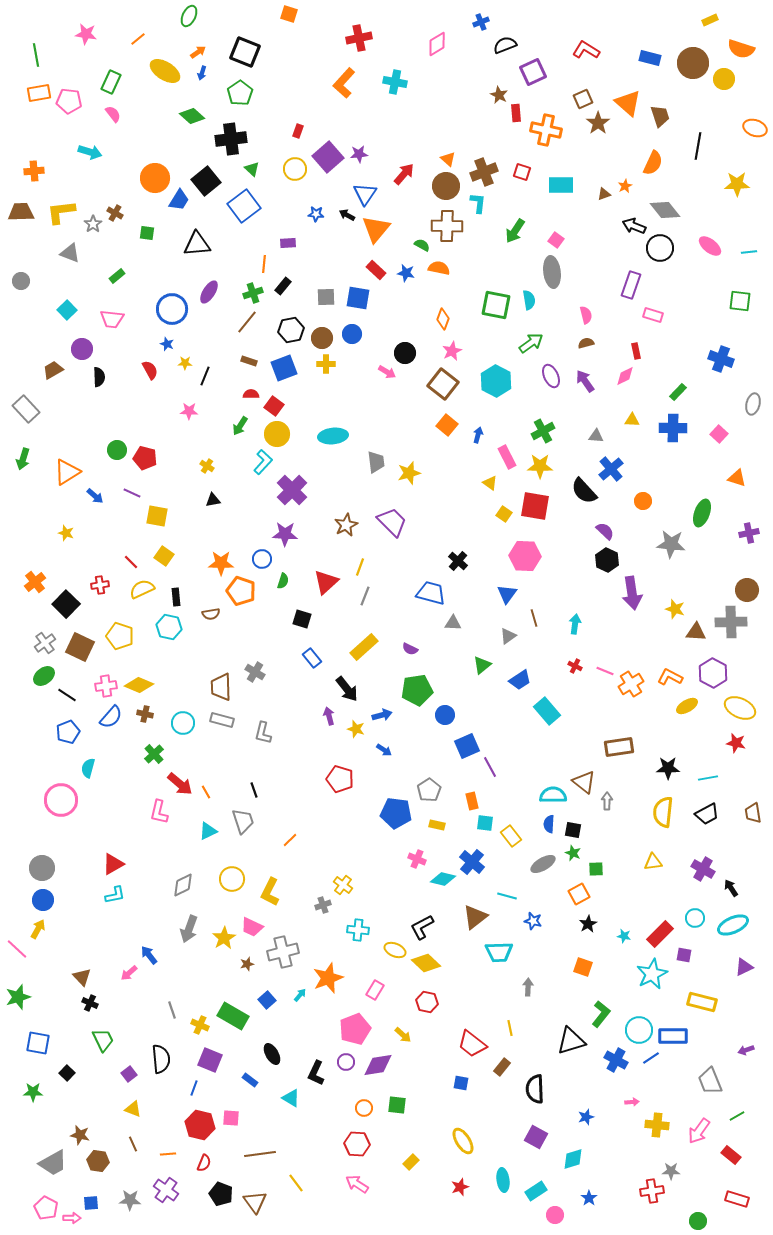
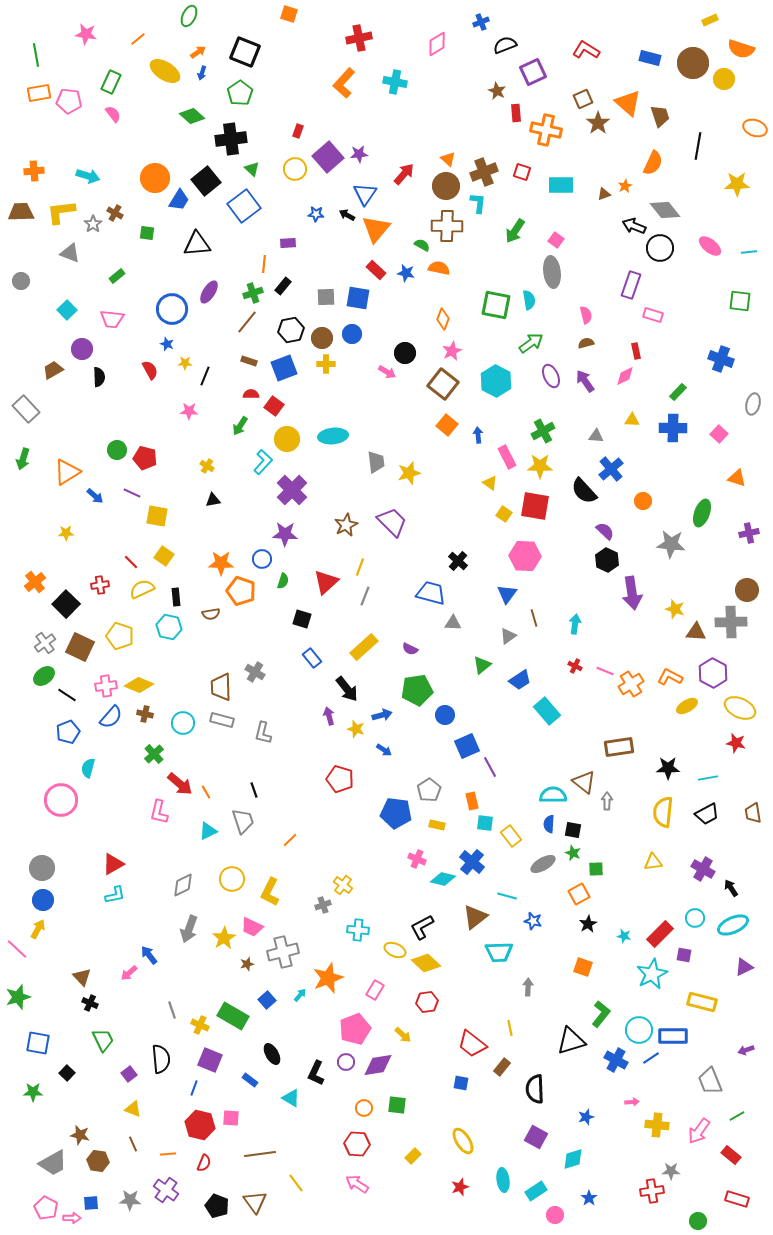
brown star at (499, 95): moved 2 px left, 4 px up
cyan arrow at (90, 152): moved 2 px left, 24 px down
yellow circle at (277, 434): moved 10 px right, 5 px down
blue arrow at (478, 435): rotated 21 degrees counterclockwise
yellow star at (66, 533): rotated 21 degrees counterclockwise
red hexagon at (427, 1002): rotated 20 degrees counterclockwise
yellow rectangle at (411, 1162): moved 2 px right, 6 px up
black pentagon at (221, 1194): moved 4 px left, 12 px down
